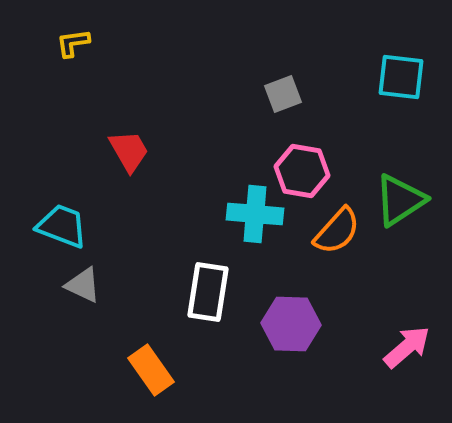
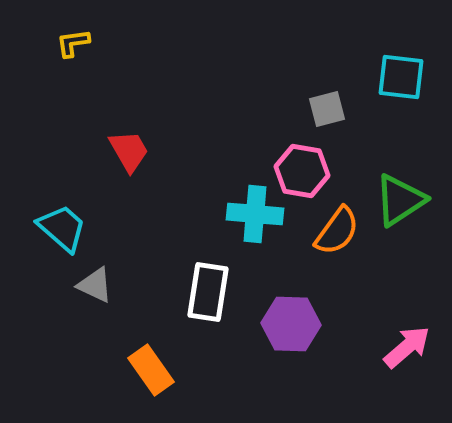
gray square: moved 44 px right, 15 px down; rotated 6 degrees clockwise
cyan trapezoid: moved 2 px down; rotated 20 degrees clockwise
orange semicircle: rotated 6 degrees counterclockwise
gray triangle: moved 12 px right
